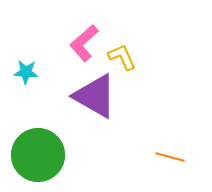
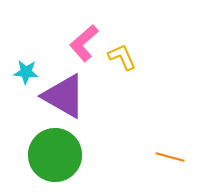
purple triangle: moved 31 px left
green circle: moved 17 px right
